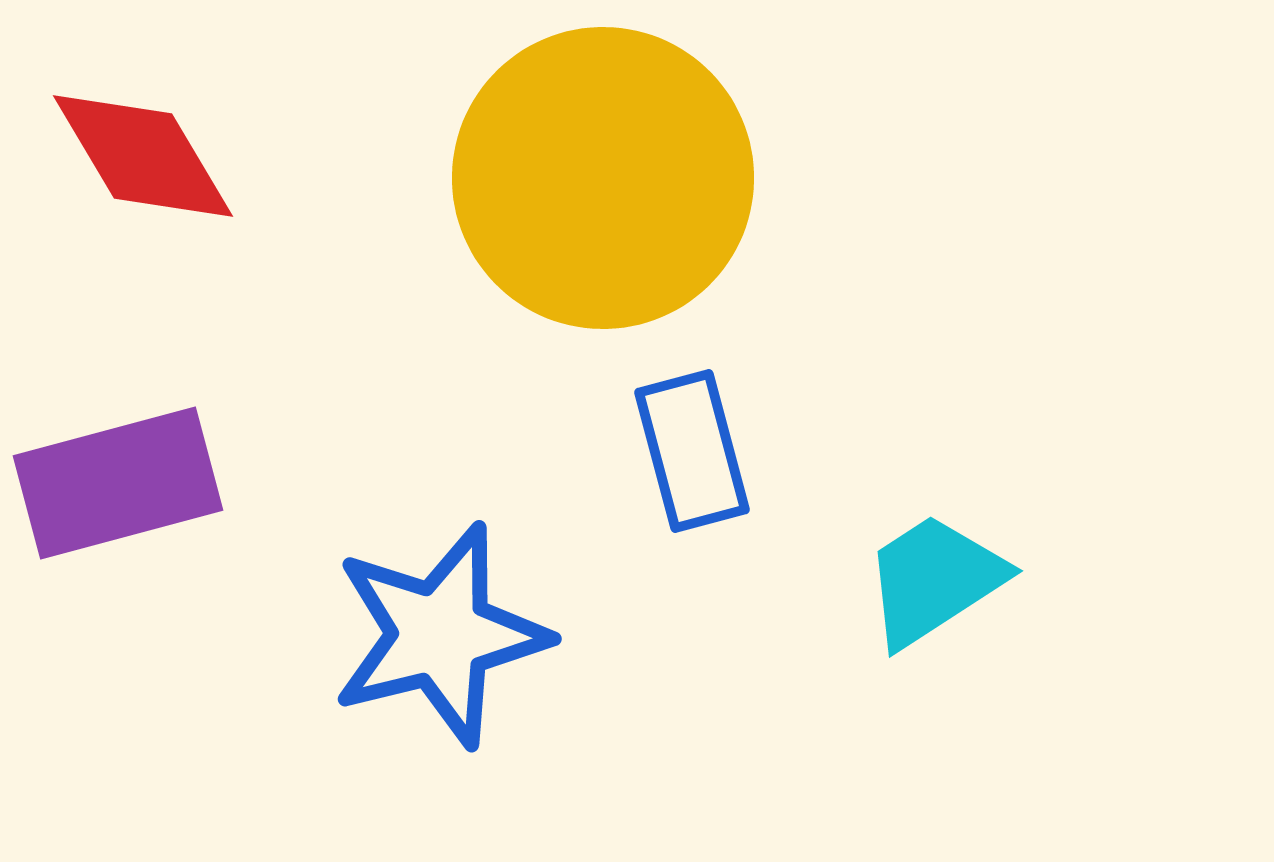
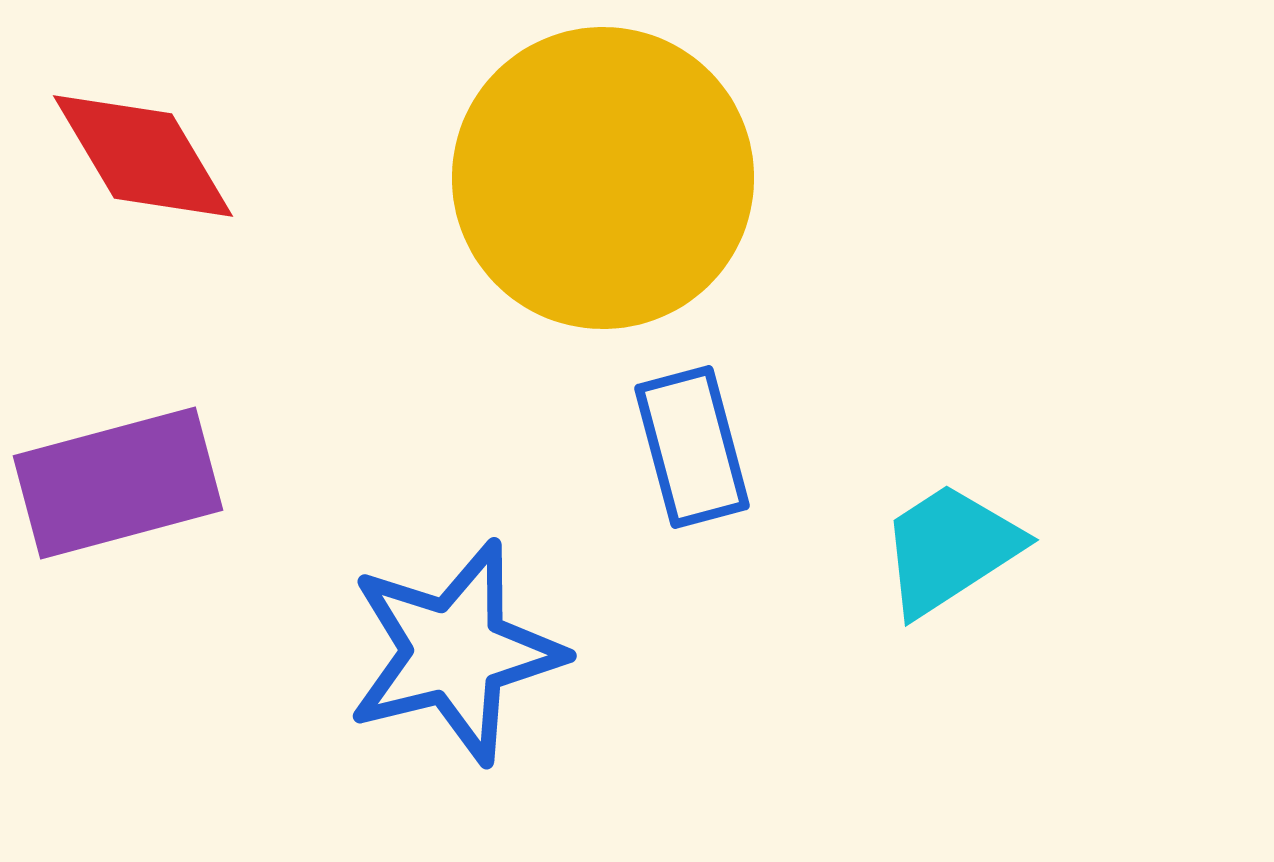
blue rectangle: moved 4 px up
cyan trapezoid: moved 16 px right, 31 px up
blue star: moved 15 px right, 17 px down
